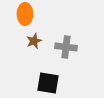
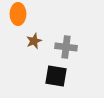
orange ellipse: moved 7 px left
black square: moved 8 px right, 7 px up
